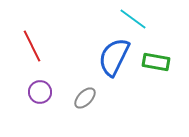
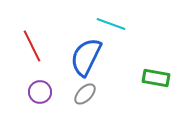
cyan line: moved 22 px left, 5 px down; rotated 16 degrees counterclockwise
blue semicircle: moved 28 px left
green rectangle: moved 16 px down
gray ellipse: moved 4 px up
